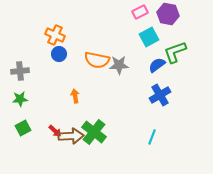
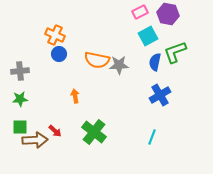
cyan square: moved 1 px left, 1 px up
blue semicircle: moved 2 px left, 3 px up; rotated 42 degrees counterclockwise
green square: moved 3 px left, 1 px up; rotated 28 degrees clockwise
brown arrow: moved 36 px left, 4 px down
